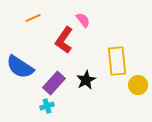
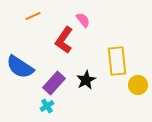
orange line: moved 2 px up
cyan cross: rotated 16 degrees counterclockwise
